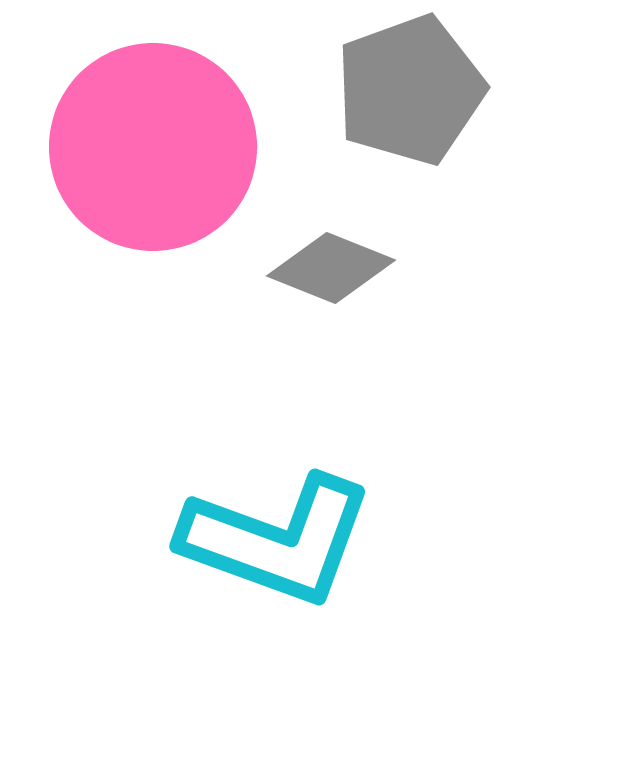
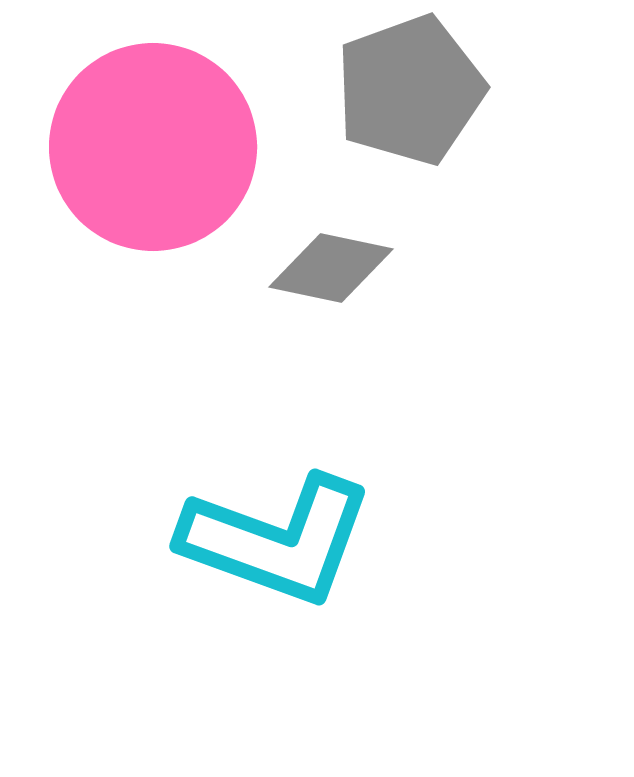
gray diamond: rotated 10 degrees counterclockwise
